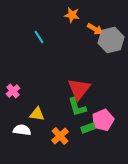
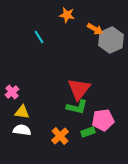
orange star: moved 5 px left
gray hexagon: rotated 10 degrees counterclockwise
pink cross: moved 1 px left, 1 px down
green L-shape: rotated 60 degrees counterclockwise
yellow triangle: moved 15 px left, 2 px up
pink pentagon: rotated 15 degrees clockwise
green rectangle: moved 4 px down
